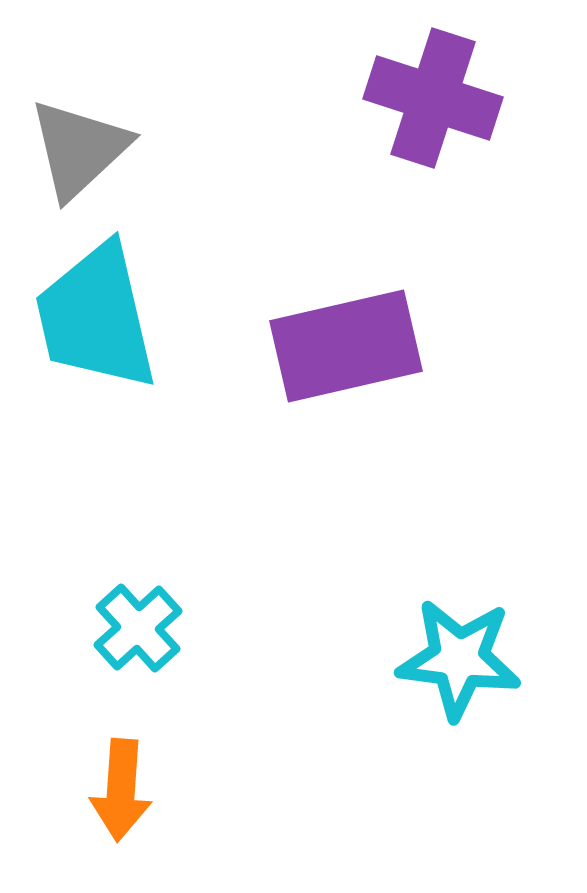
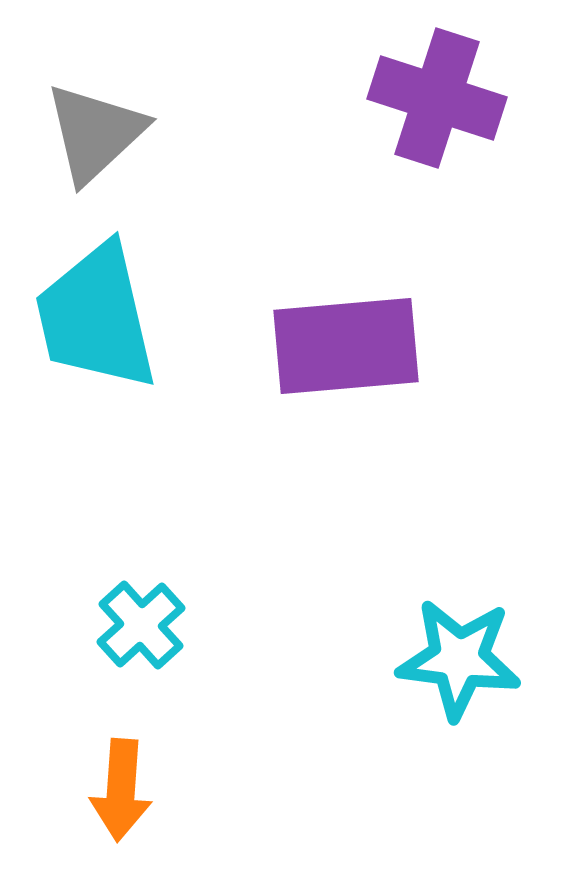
purple cross: moved 4 px right
gray triangle: moved 16 px right, 16 px up
purple rectangle: rotated 8 degrees clockwise
cyan cross: moved 3 px right, 3 px up
